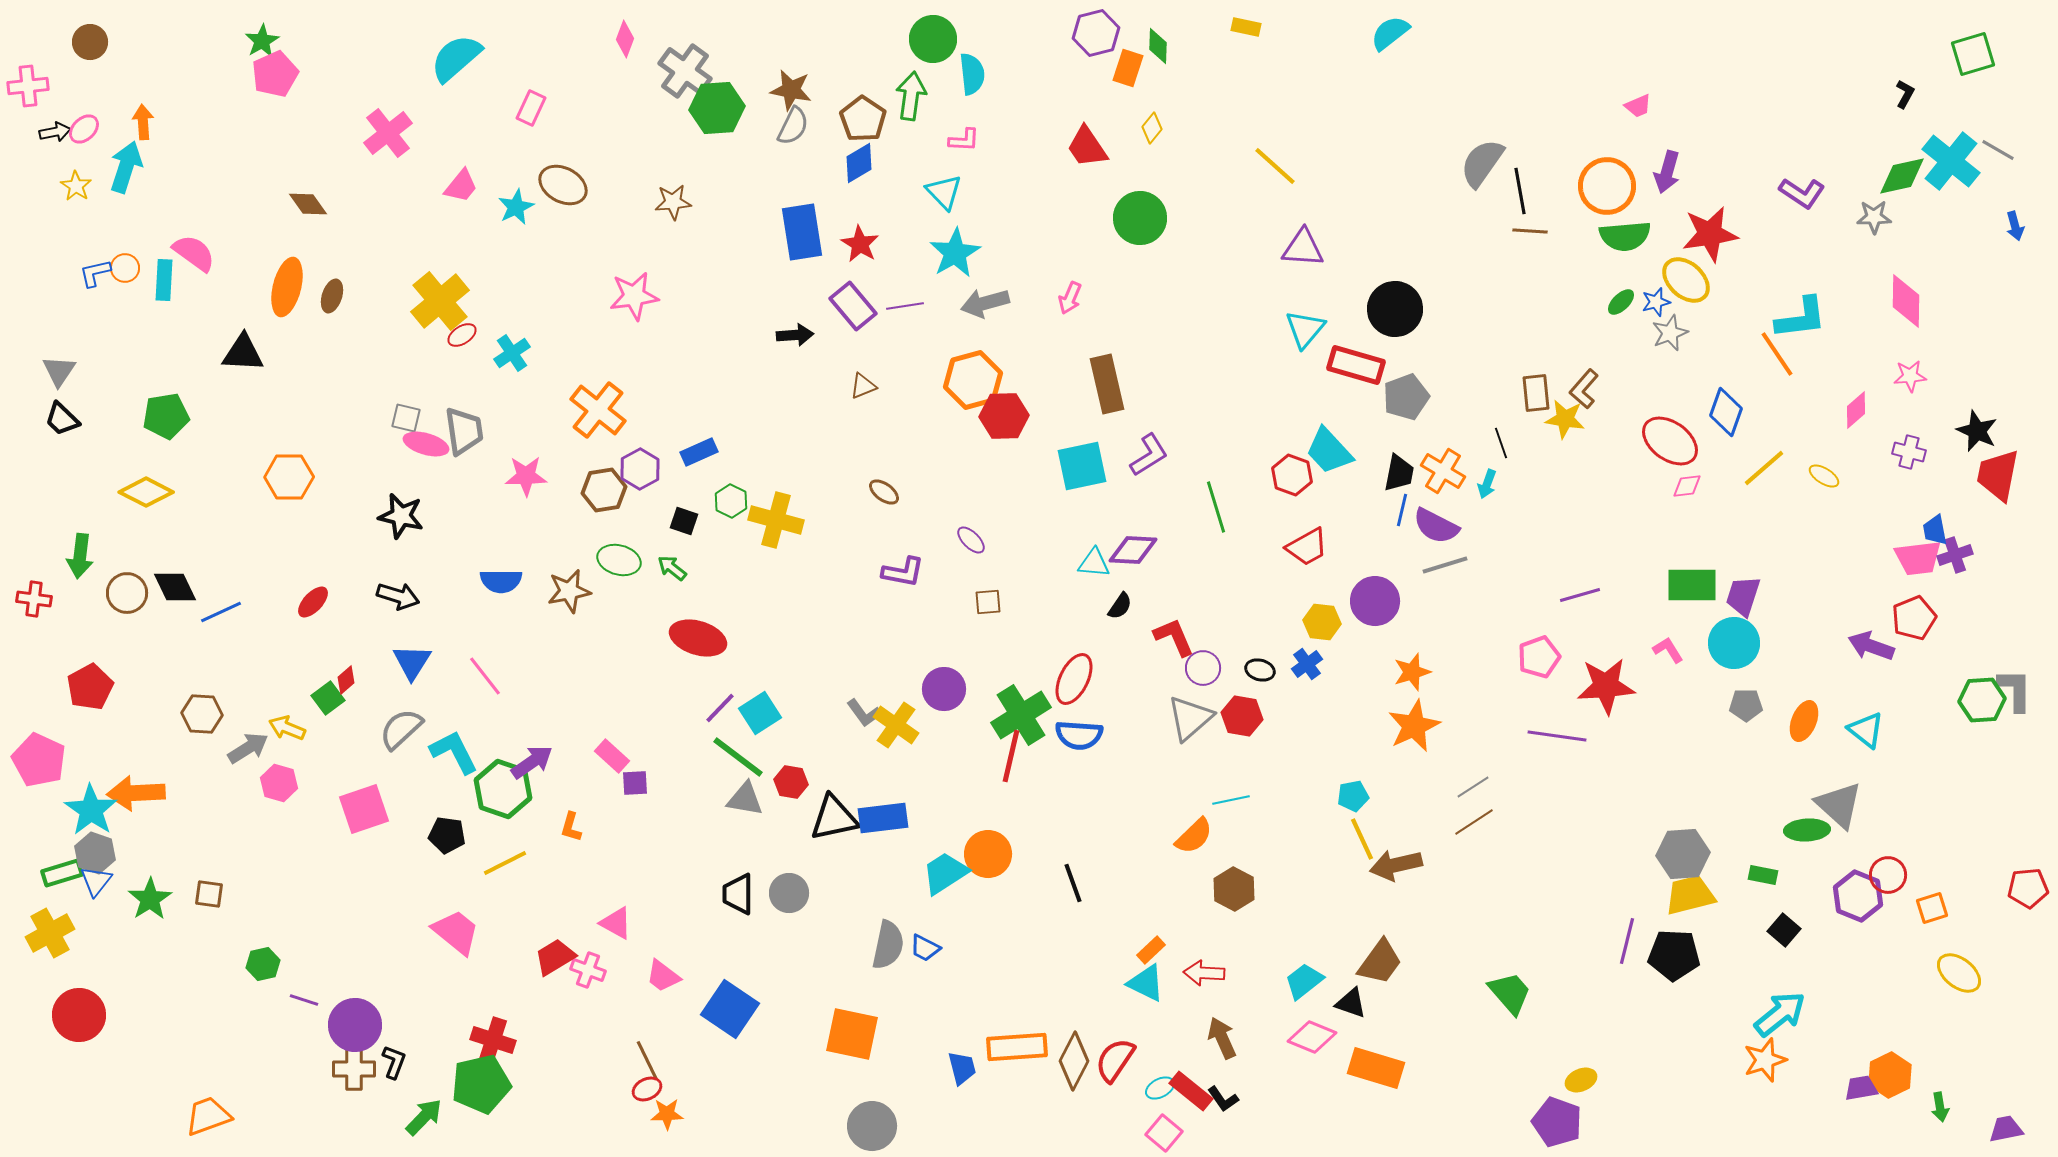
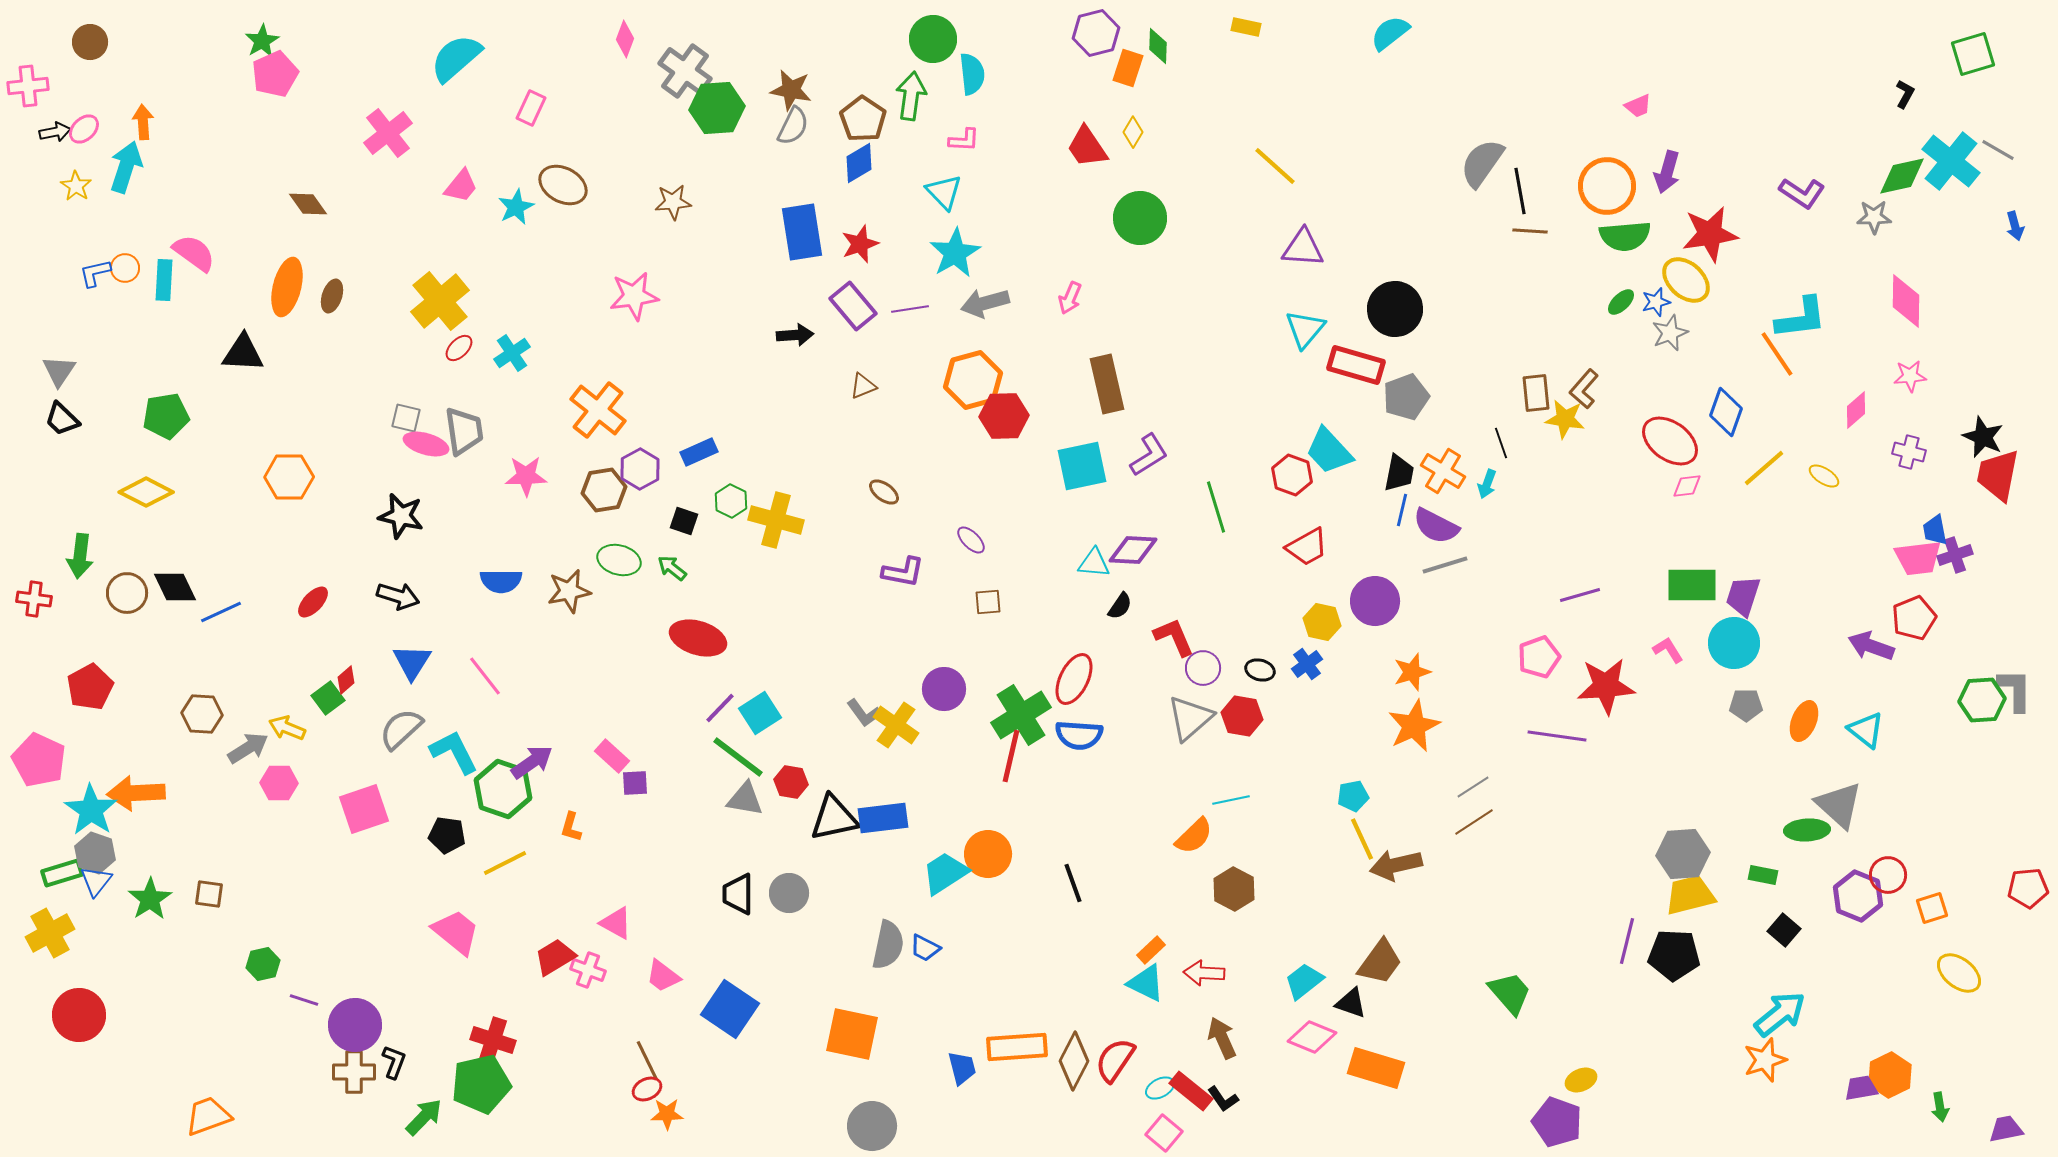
yellow diamond at (1152, 128): moved 19 px left, 4 px down; rotated 8 degrees counterclockwise
red star at (860, 244): rotated 21 degrees clockwise
purple line at (905, 306): moved 5 px right, 3 px down
red ellipse at (462, 335): moved 3 px left, 13 px down; rotated 12 degrees counterclockwise
black star at (1977, 431): moved 6 px right, 6 px down
yellow hexagon at (1322, 622): rotated 6 degrees clockwise
pink hexagon at (279, 783): rotated 15 degrees counterclockwise
brown cross at (354, 1069): moved 3 px down
